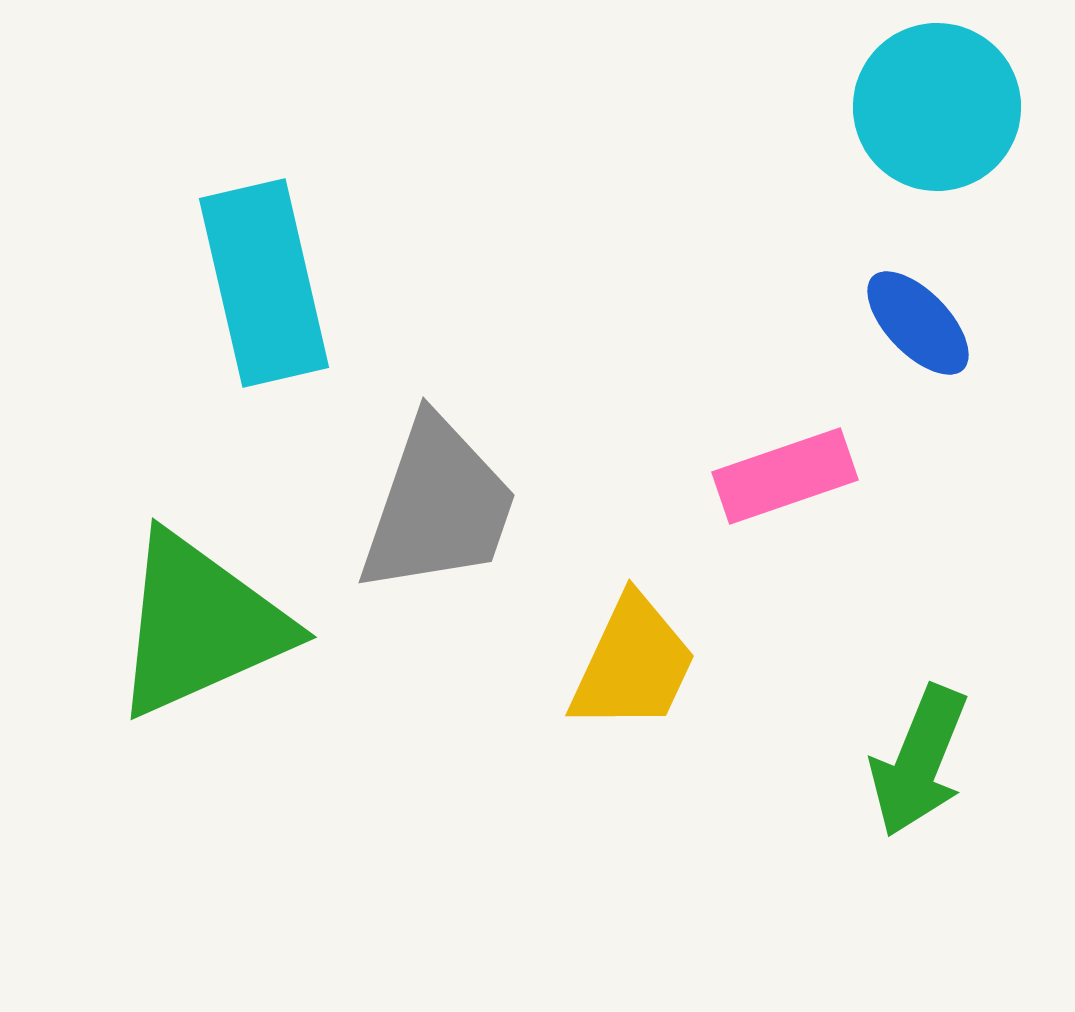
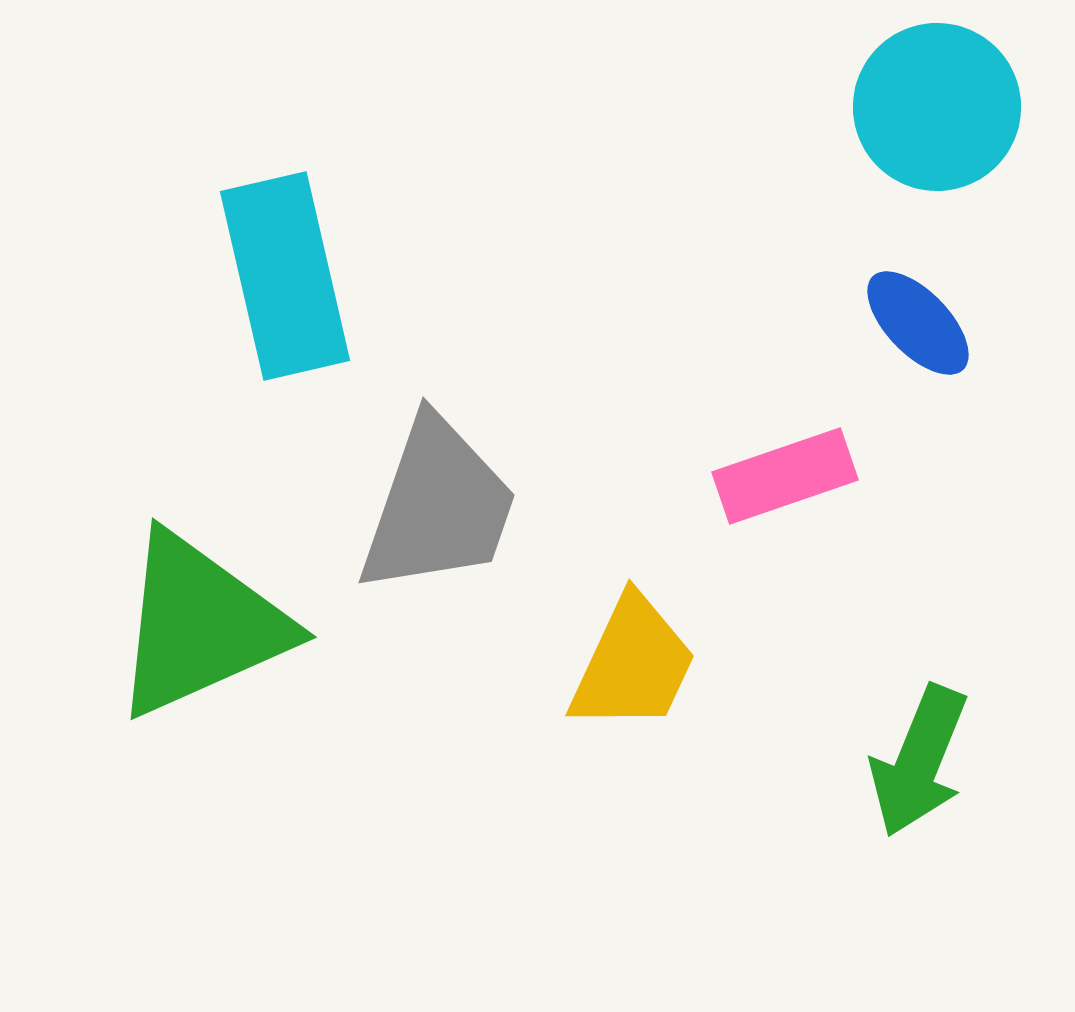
cyan rectangle: moved 21 px right, 7 px up
